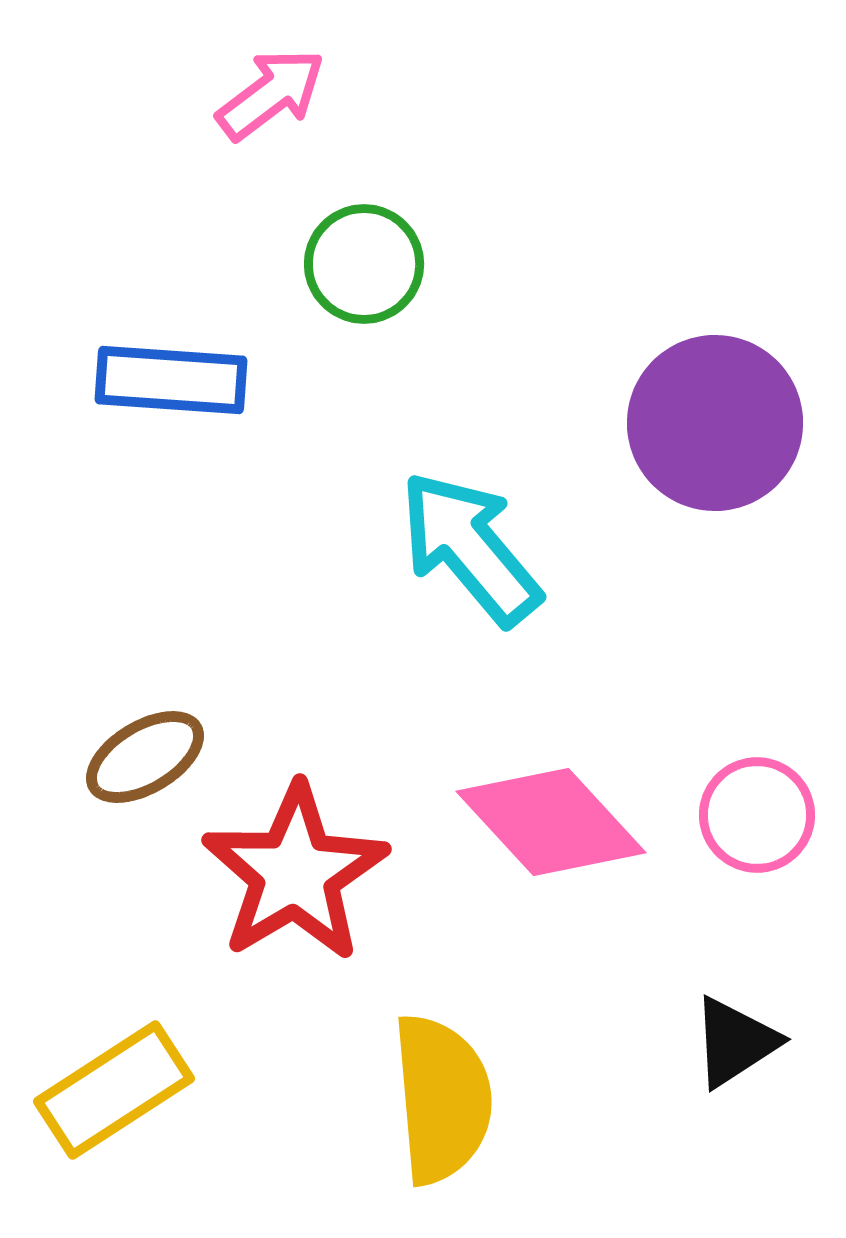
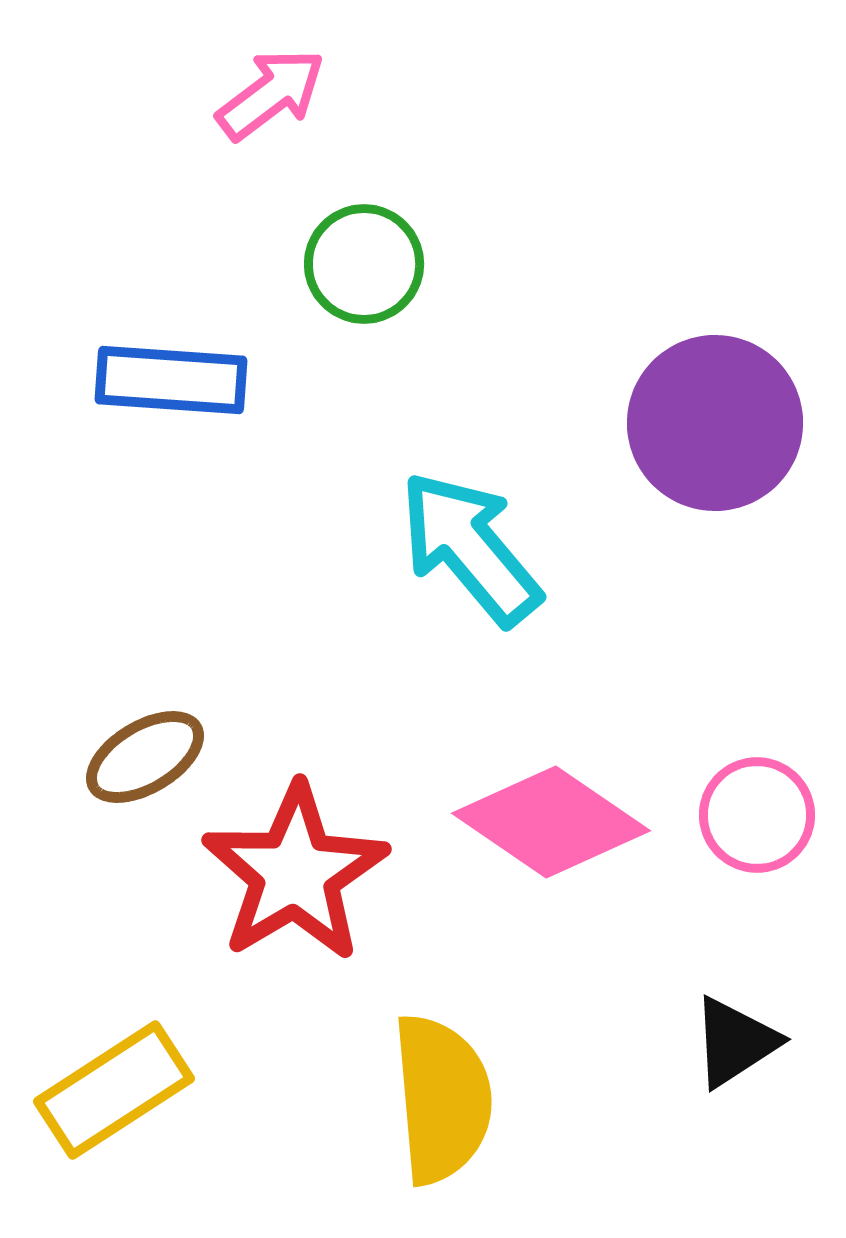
pink diamond: rotated 13 degrees counterclockwise
